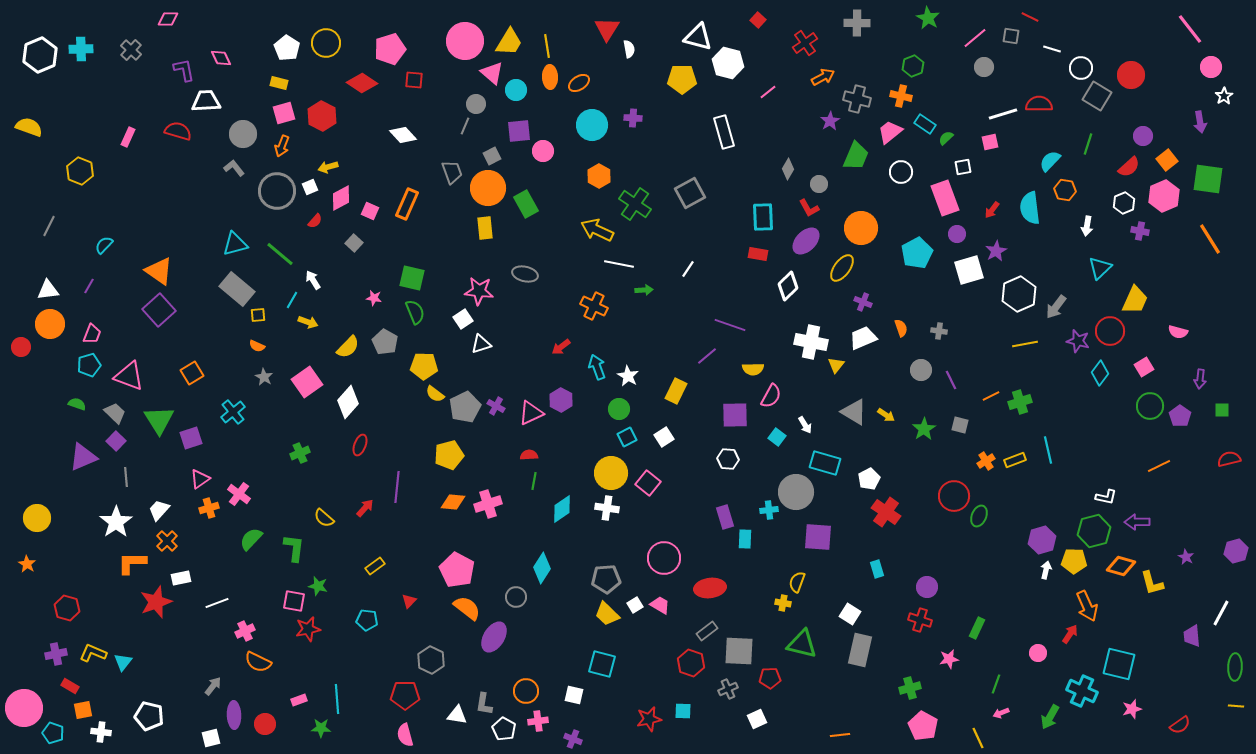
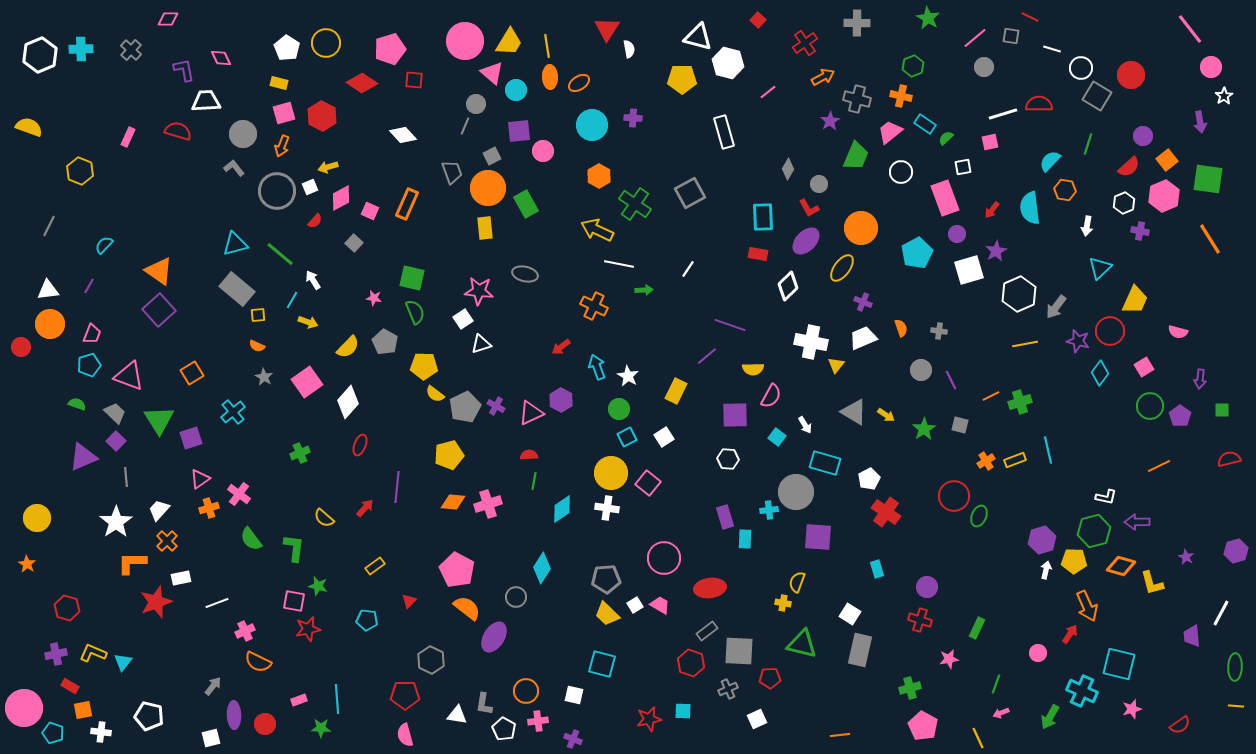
green semicircle at (251, 539): rotated 80 degrees counterclockwise
